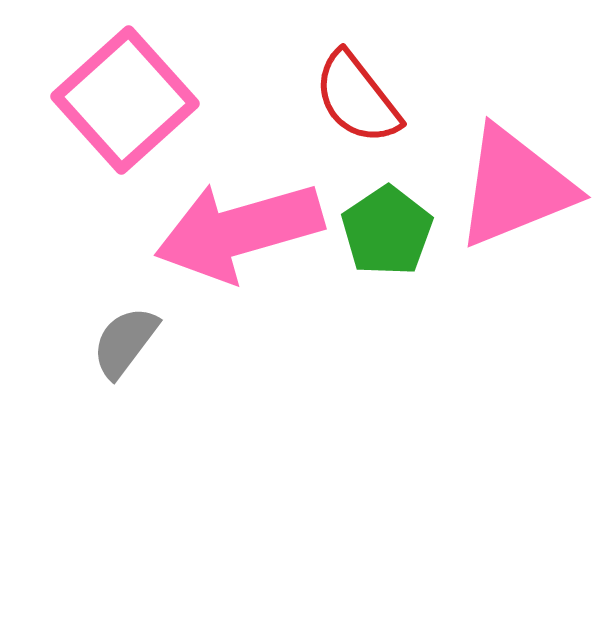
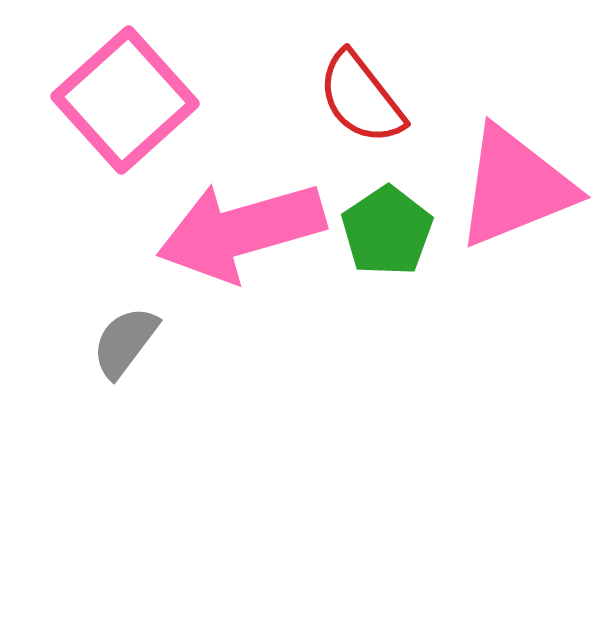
red semicircle: moved 4 px right
pink arrow: moved 2 px right
